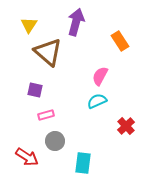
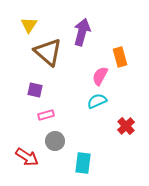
purple arrow: moved 6 px right, 10 px down
orange rectangle: moved 16 px down; rotated 18 degrees clockwise
